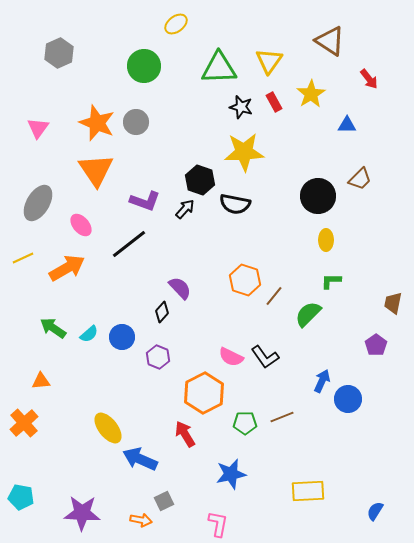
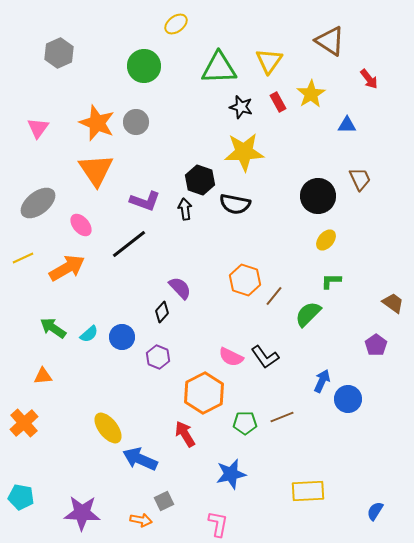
red rectangle at (274, 102): moved 4 px right
brown trapezoid at (360, 179): rotated 70 degrees counterclockwise
gray ellipse at (38, 203): rotated 21 degrees clockwise
black arrow at (185, 209): rotated 50 degrees counterclockwise
yellow ellipse at (326, 240): rotated 40 degrees clockwise
brown trapezoid at (393, 303): rotated 115 degrees clockwise
orange triangle at (41, 381): moved 2 px right, 5 px up
